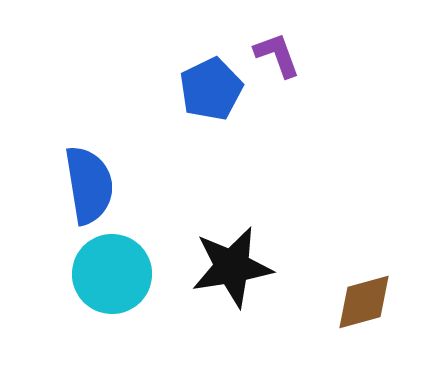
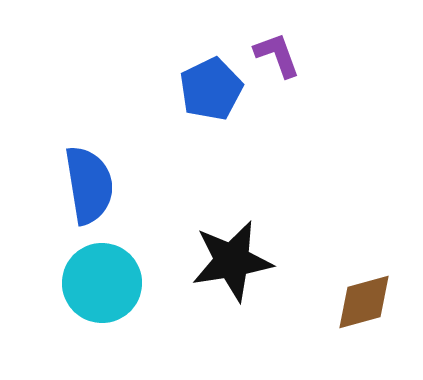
black star: moved 6 px up
cyan circle: moved 10 px left, 9 px down
